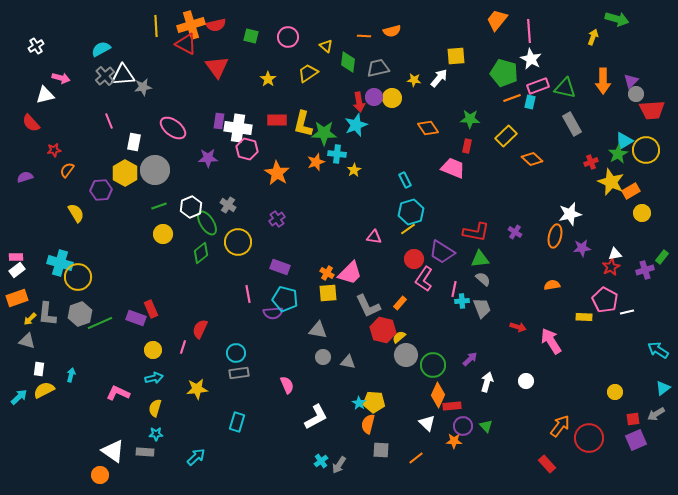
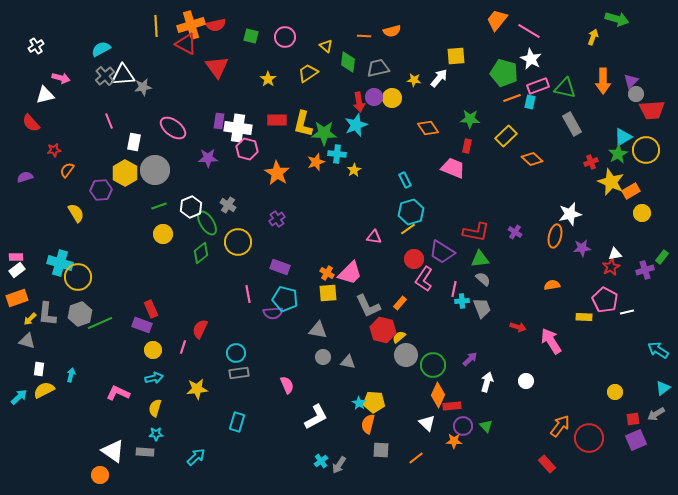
pink line at (529, 31): rotated 55 degrees counterclockwise
pink circle at (288, 37): moved 3 px left
cyan triangle at (624, 141): moved 1 px left, 4 px up
purple rectangle at (136, 318): moved 6 px right, 7 px down
